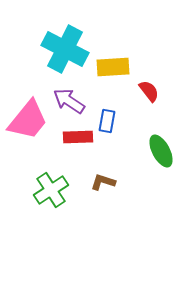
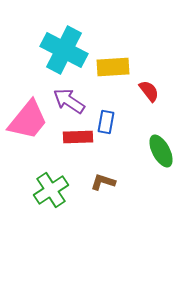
cyan cross: moved 1 px left, 1 px down
blue rectangle: moved 1 px left, 1 px down
